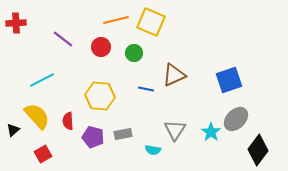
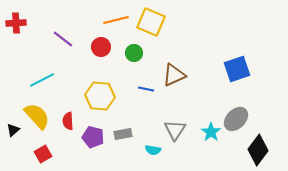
blue square: moved 8 px right, 11 px up
